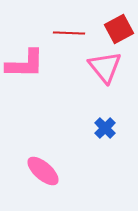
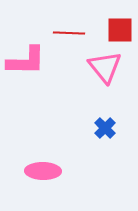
red square: moved 1 px right, 1 px down; rotated 28 degrees clockwise
pink L-shape: moved 1 px right, 3 px up
pink ellipse: rotated 40 degrees counterclockwise
